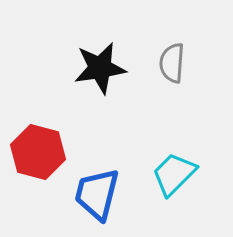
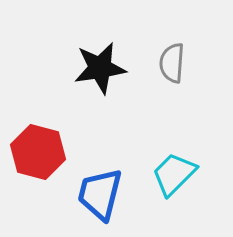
blue trapezoid: moved 3 px right
